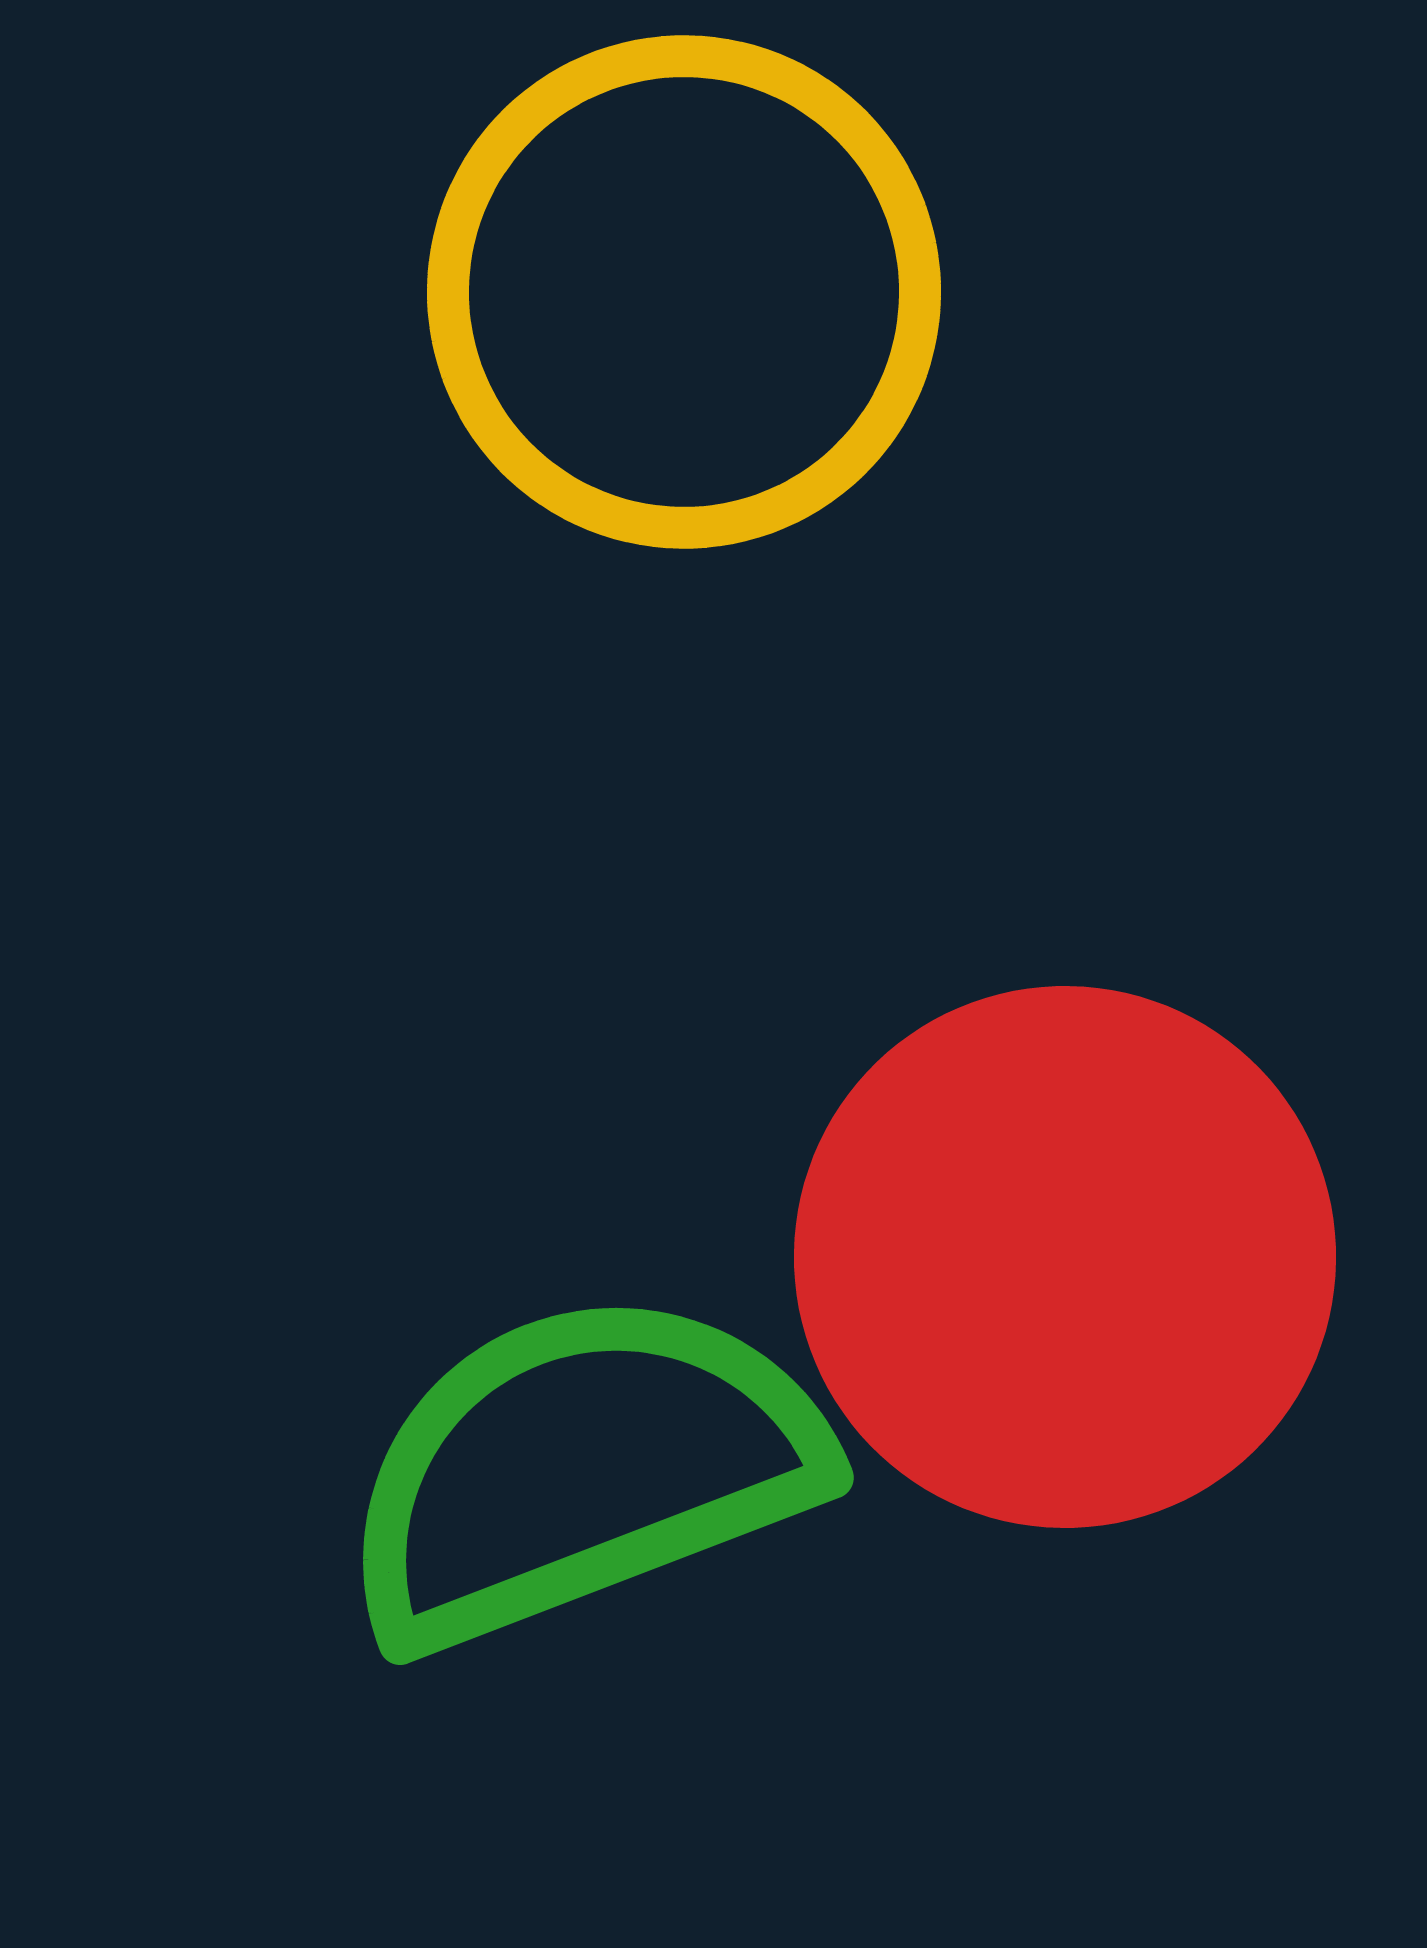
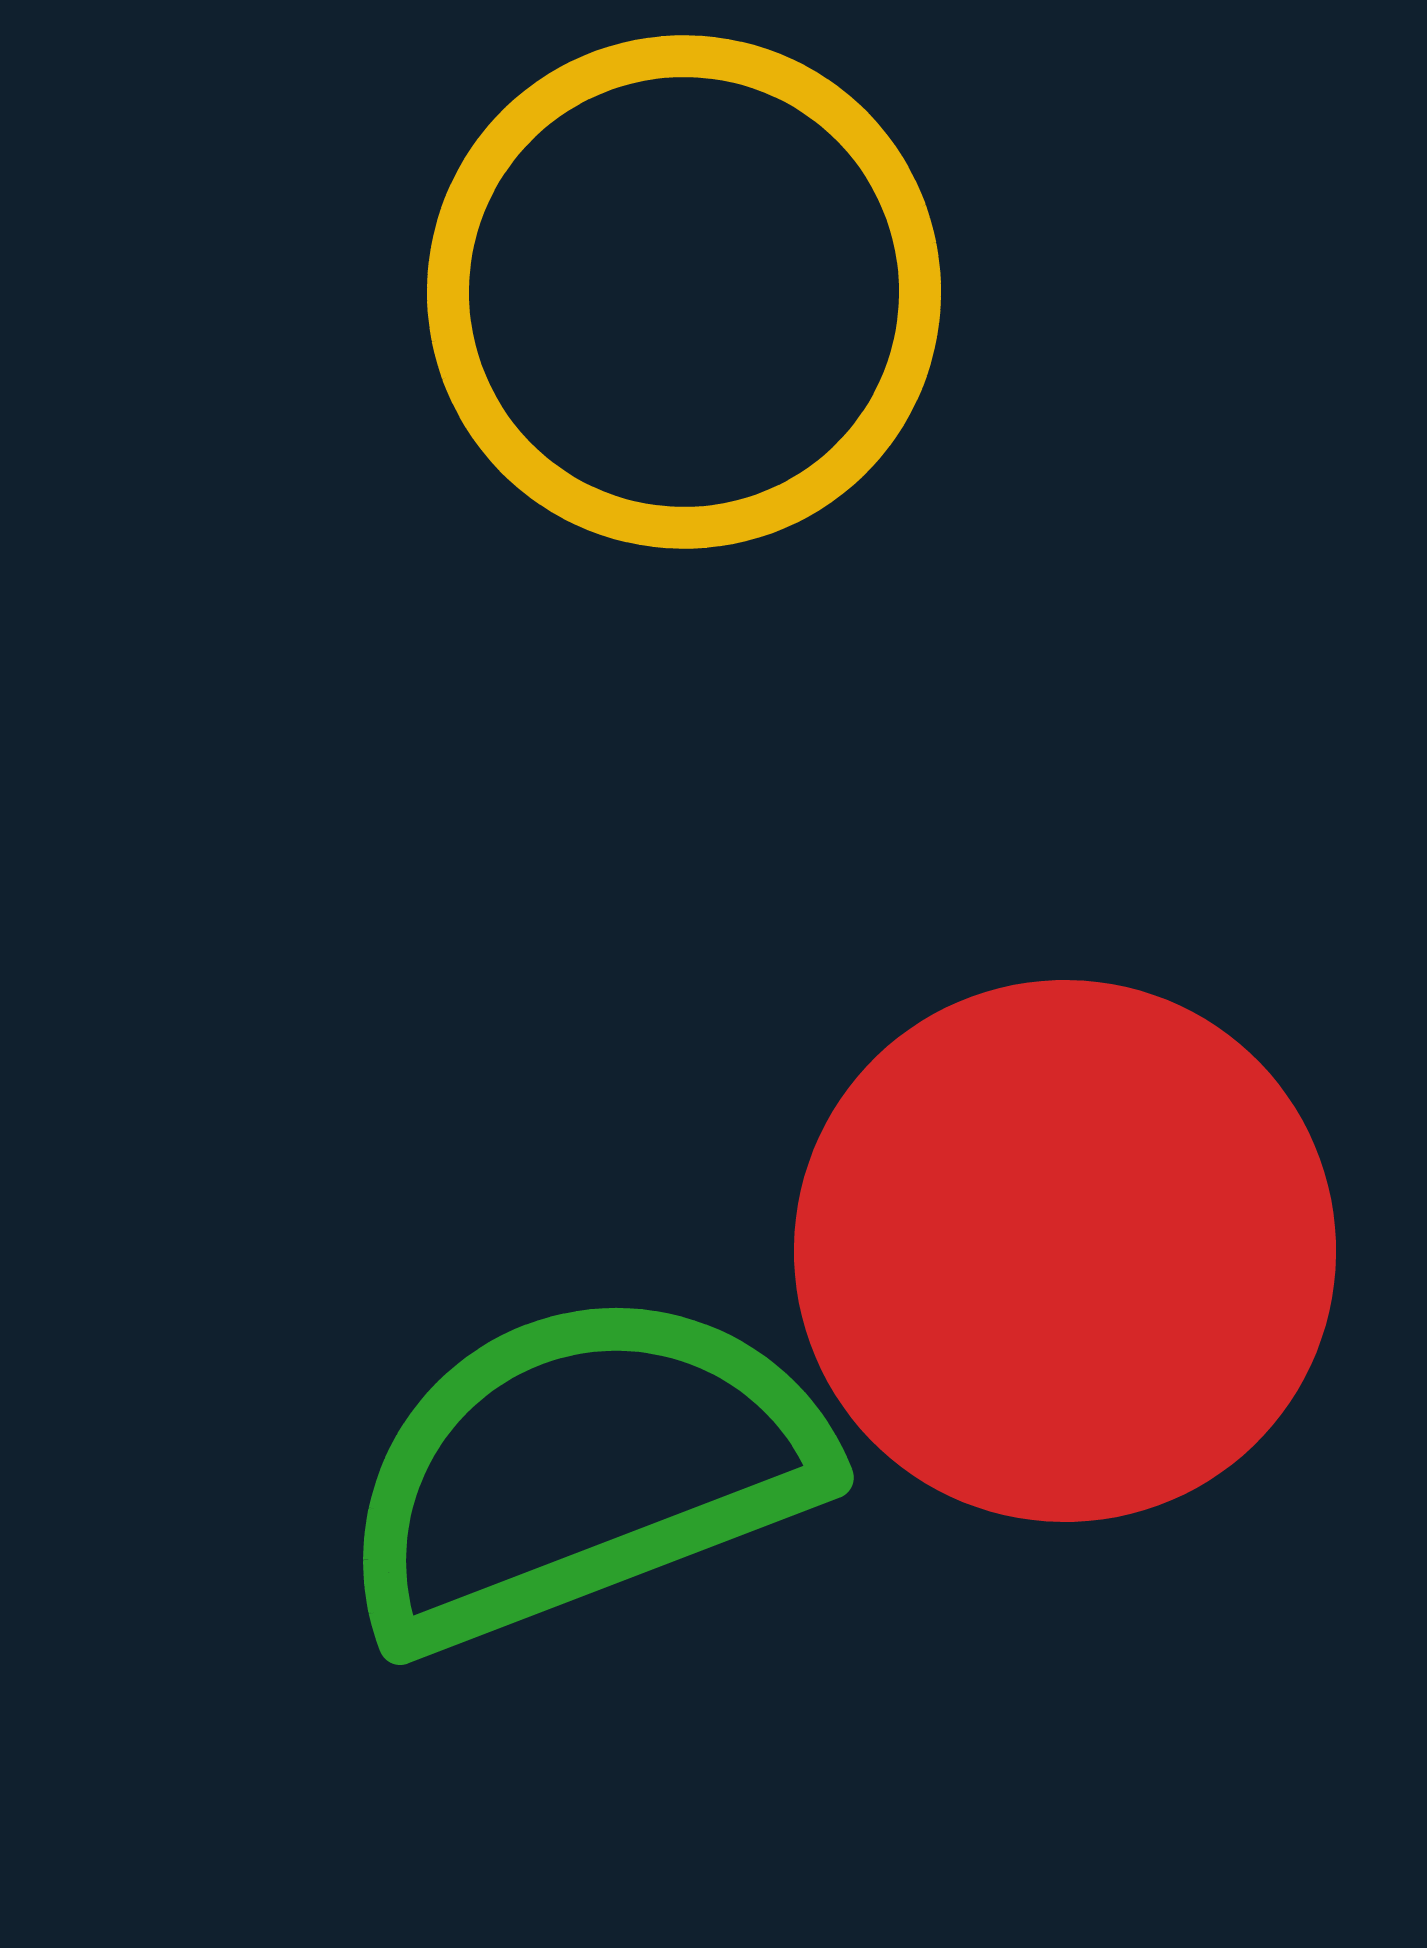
red circle: moved 6 px up
